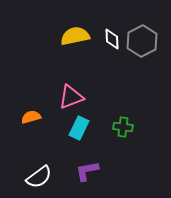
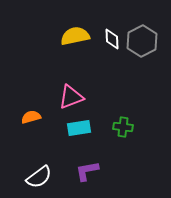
cyan rectangle: rotated 55 degrees clockwise
